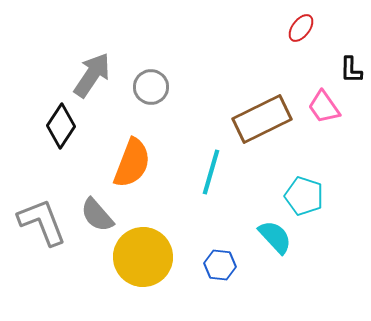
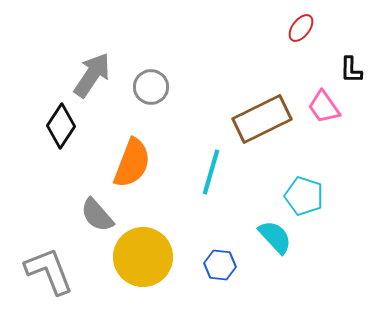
gray L-shape: moved 7 px right, 49 px down
